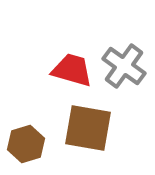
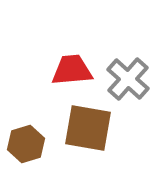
gray cross: moved 4 px right, 13 px down; rotated 6 degrees clockwise
red trapezoid: rotated 21 degrees counterclockwise
